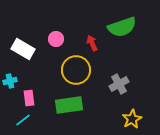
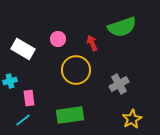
pink circle: moved 2 px right
green rectangle: moved 1 px right, 10 px down
